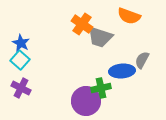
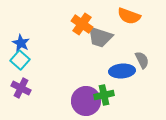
gray semicircle: rotated 126 degrees clockwise
green cross: moved 3 px right, 7 px down
